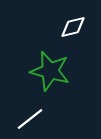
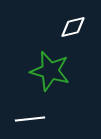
white line: rotated 32 degrees clockwise
